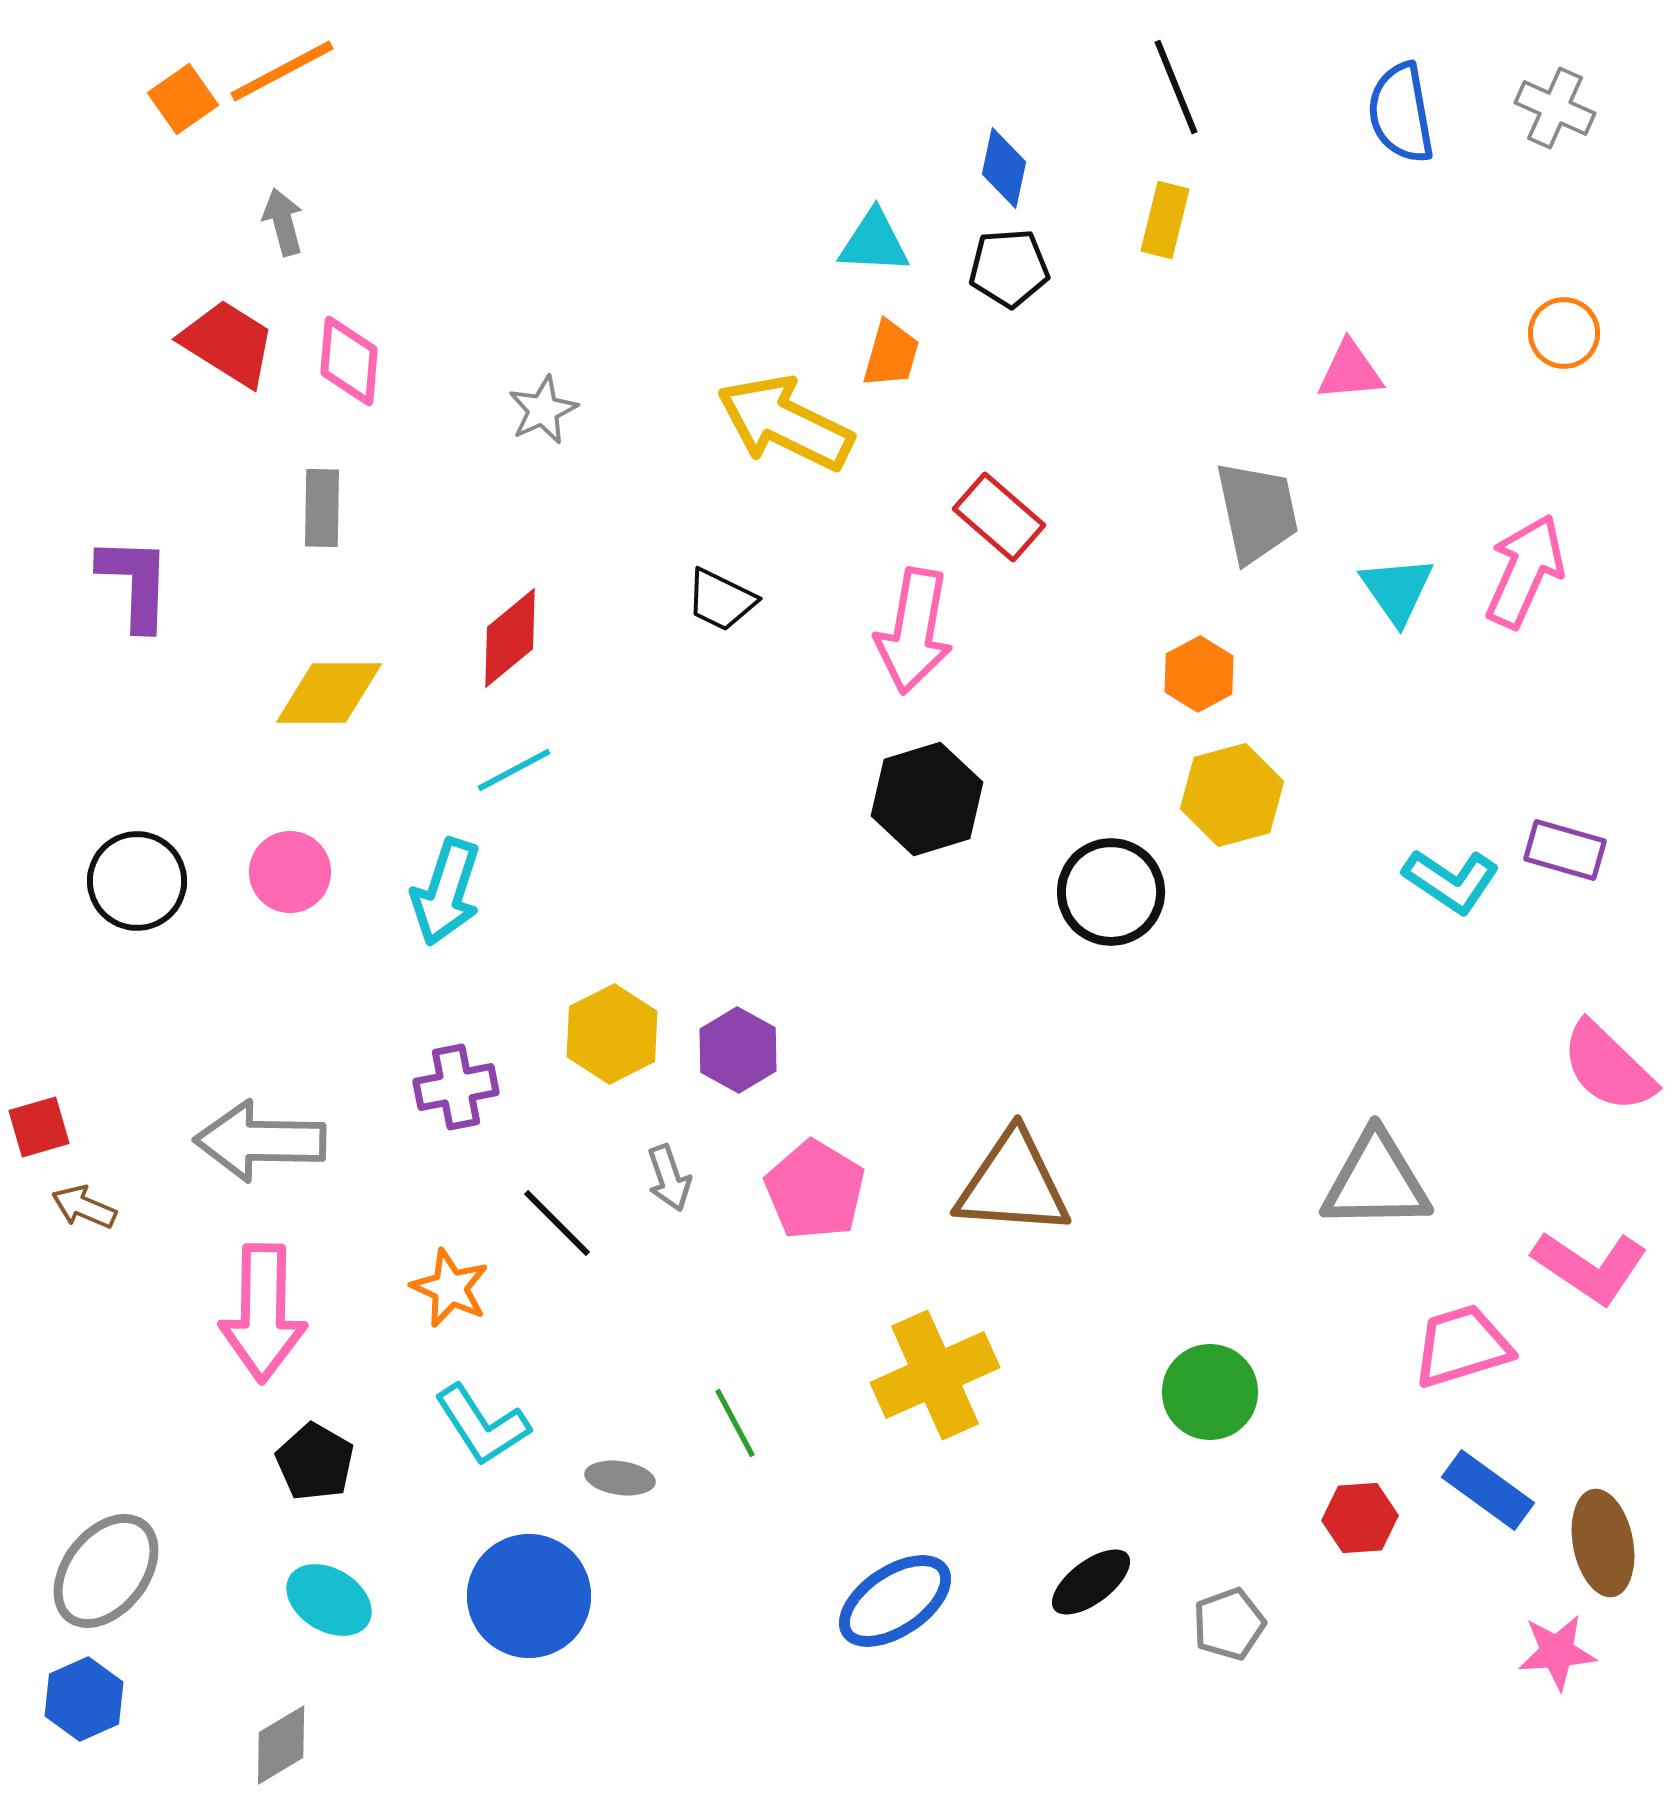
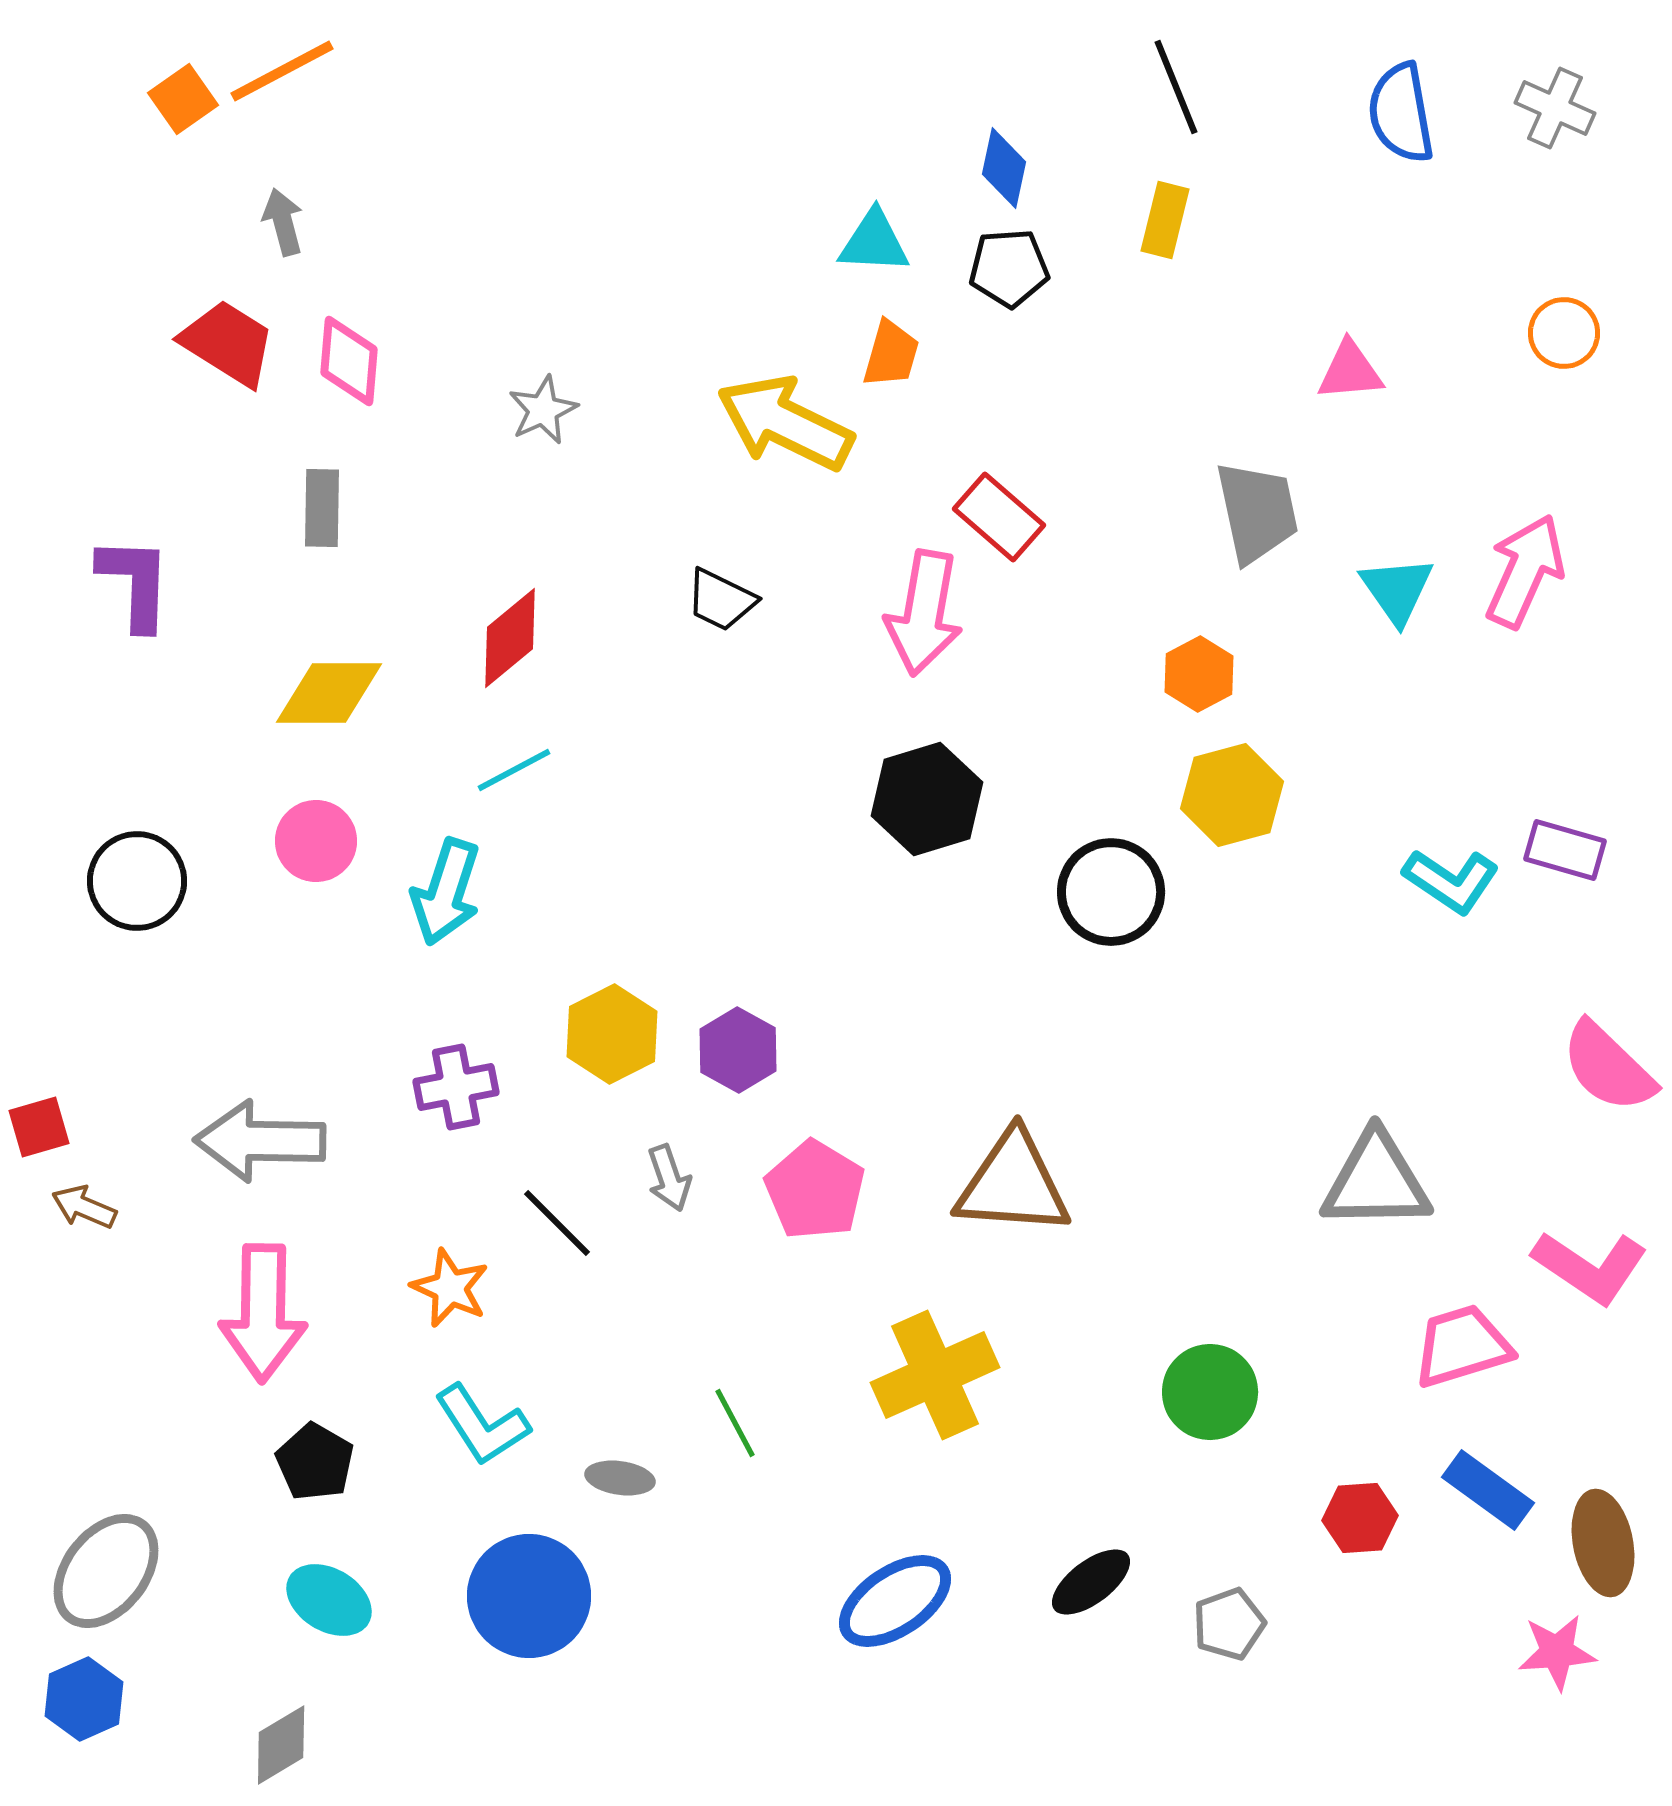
pink arrow at (914, 631): moved 10 px right, 18 px up
pink circle at (290, 872): moved 26 px right, 31 px up
